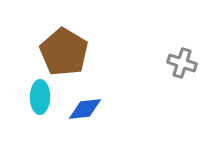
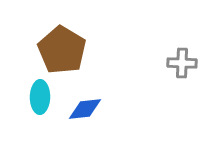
brown pentagon: moved 2 px left, 2 px up
gray cross: rotated 16 degrees counterclockwise
